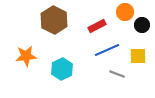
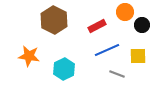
orange star: moved 3 px right; rotated 15 degrees clockwise
cyan hexagon: moved 2 px right
